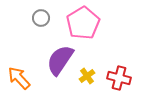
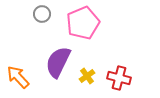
gray circle: moved 1 px right, 4 px up
pink pentagon: rotated 8 degrees clockwise
purple semicircle: moved 2 px left, 2 px down; rotated 8 degrees counterclockwise
orange arrow: moved 1 px left, 1 px up
